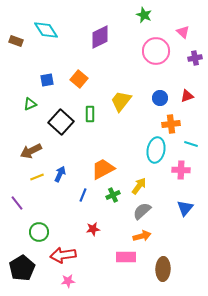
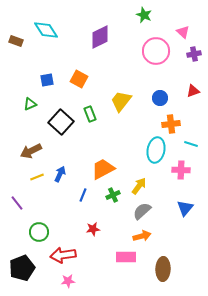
purple cross: moved 1 px left, 4 px up
orange square: rotated 12 degrees counterclockwise
red triangle: moved 6 px right, 5 px up
green rectangle: rotated 21 degrees counterclockwise
black pentagon: rotated 10 degrees clockwise
